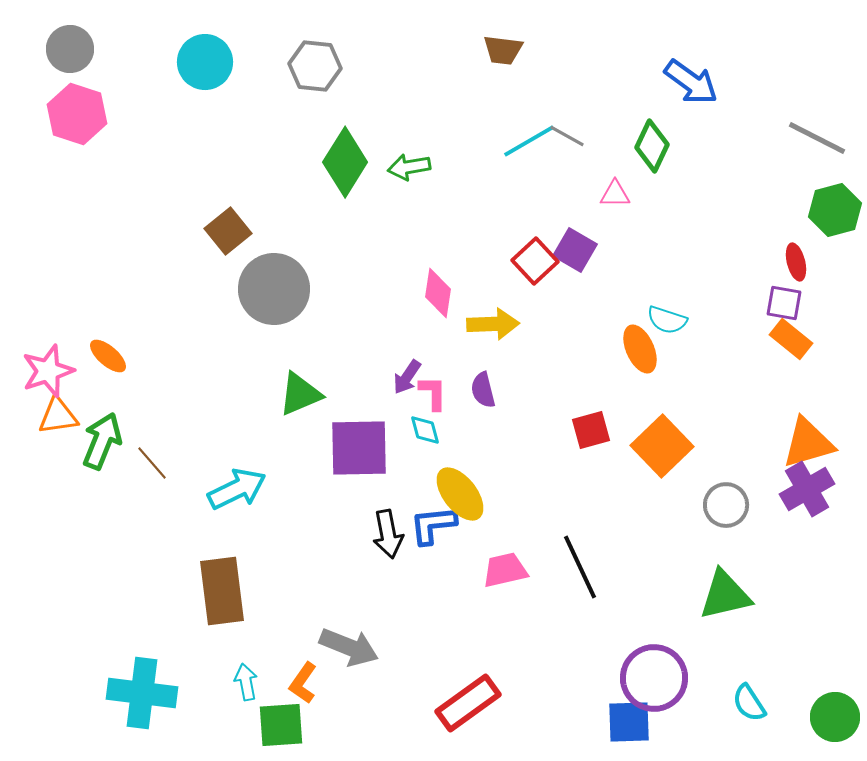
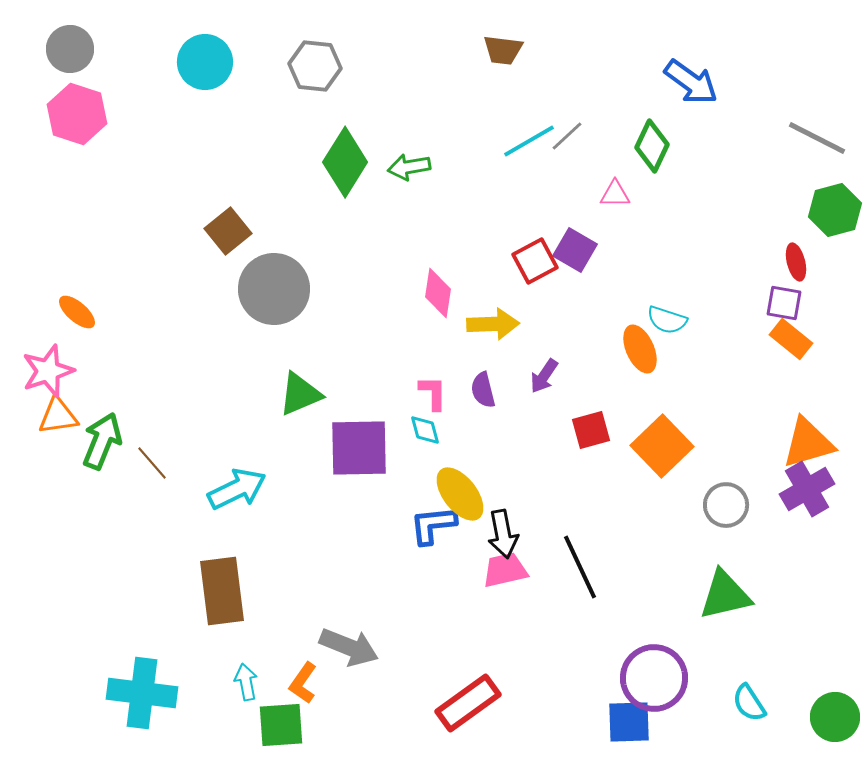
gray line at (567, 136): rotated 72 degrees counterclockwise
red square at (535, 261): rotated 15 degrees clockwise
orange ellipse at (108, 356): moved 31 px left, 44 px up
purple arrow at (407, 377): moved 137 px right, 1 px up
black arrow at (388, 534): moved 115 px right
